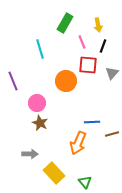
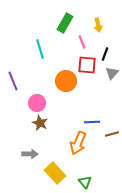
black line: moved 2 px right, 8 px down
red square: moved 1 px left
yellow rectangle: moved 1 px right
